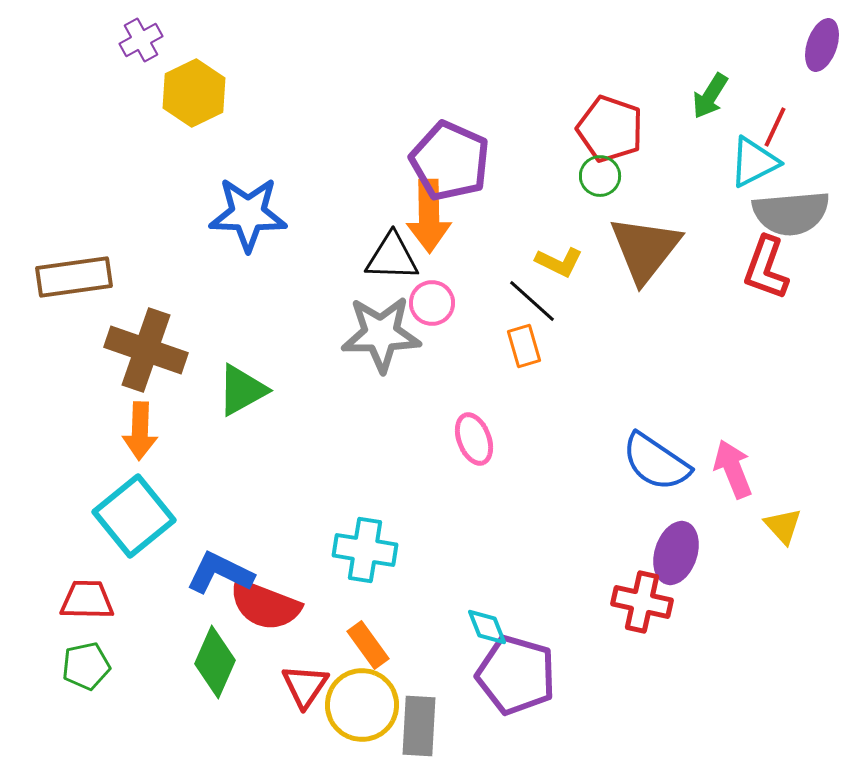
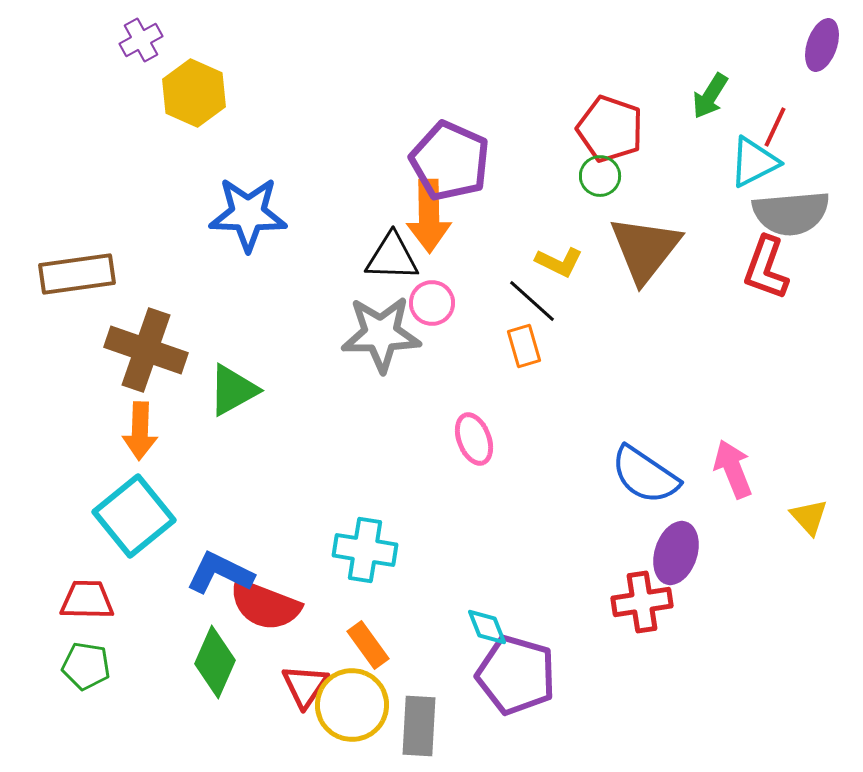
yellow hexagon at (194, 93): rotated 10 degrees counterclockwise
brown rectangle at (74, 277): moved 3 px right, 3 px up
green triangle at (242, 390): moved 9 px left
blue semicircle at (656, 462): moved 11 px left, 13 px down
yellow triangle at (783, 526): moved 26 px right, 9 px up
red cross at (642, 602): rotated 22 degrees counterclockwise
green pentagon at (86, 666): rotated 21 degrees clockwise
yellow circle at (362, 705): moved 10 px left
